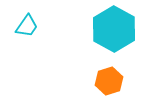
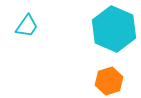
cyan hexagon: rotated 6 degrees counterclockwise
